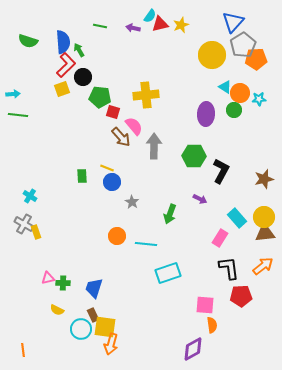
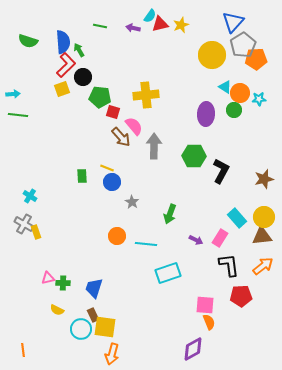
purple arrow at (200, 199): moved 4 px left, 41 px down
brown triangle at (265, 233): moved 3 px left, 3 px down
black L-shape at (229, 268): moved 3 px up
orange semicircle at (212, 325): moved 3 px left, 3 px up; rotated 14 degrees counterclockwise
orange arrow at (111, 344): moved 1 px right, 10 px down
